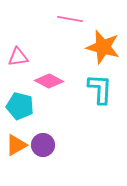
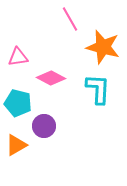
pink line: rotated 50 degrees clockwise
pink diamond: moved 2 px right, 3 px up
cyan L-shape: moved 2 px left
cyan pentagon: moved 2 px left, 3 px up
purple circle: moved 1 px right, 19 px up
